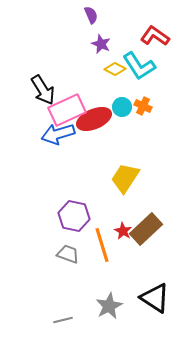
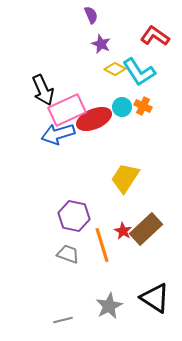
cyan L-shape: moved 6 px down
black arrow: rotated 8 degrees clockwise
